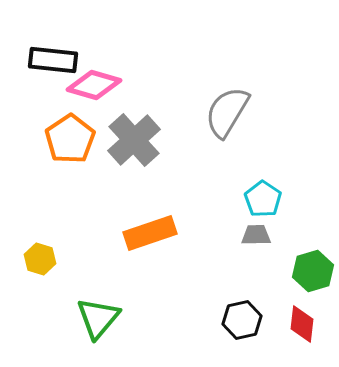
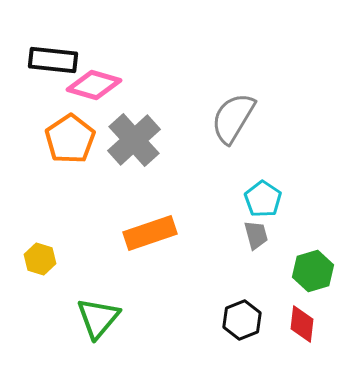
gray semicircle: moved 6 px right, 6 px down
gray trapezoid: rotated 76 degrees clockwise
black hexagon: rotated 9 degrees counterclockwise
